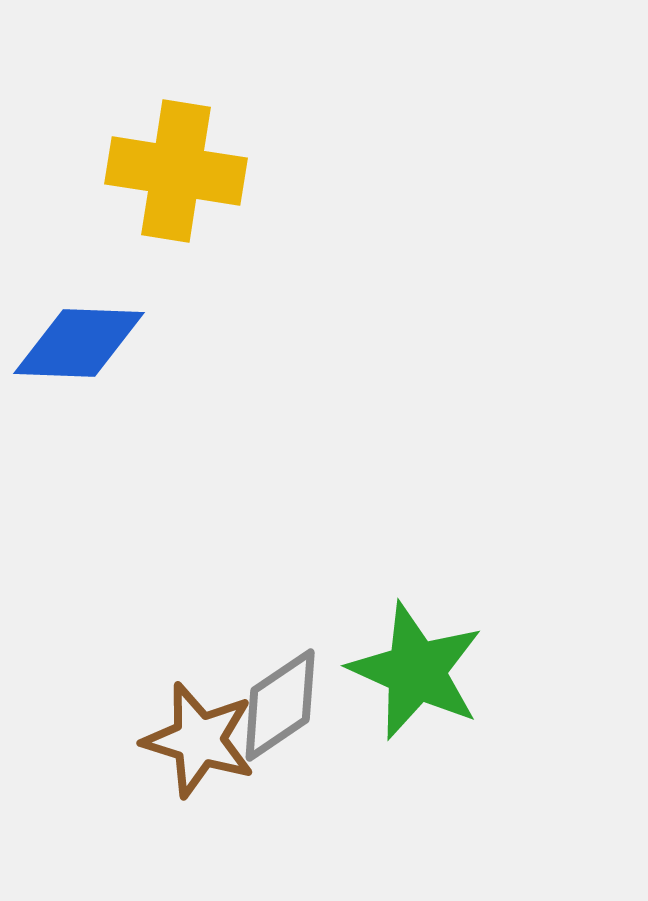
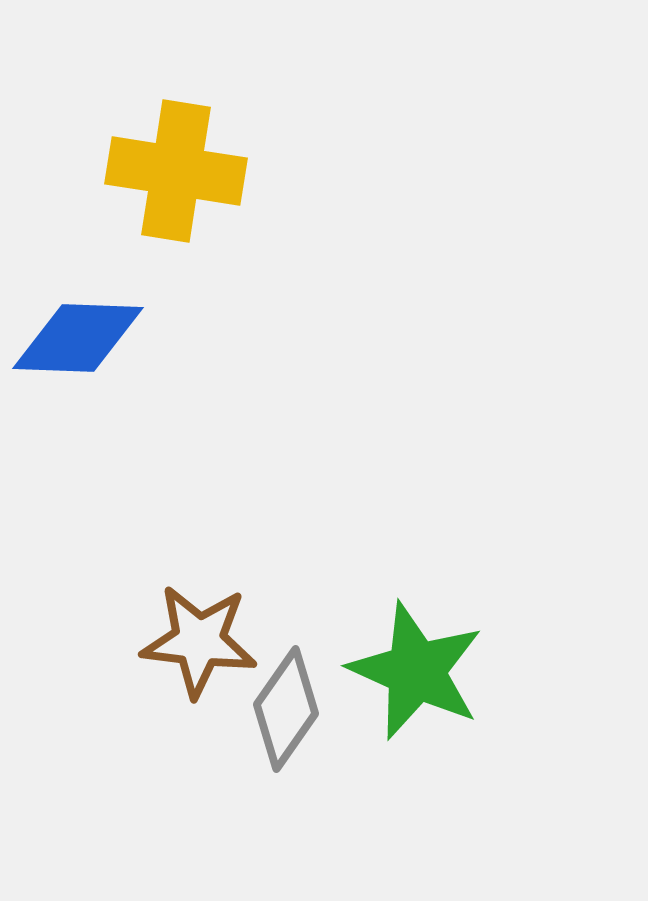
blue diamond: moved 1 px left, 5 px up
gray diamond: moved 6 px right, 4 px down; rotated 21 degrees counterclockwise
brown star: moved 99 px up; rotated 10 degrees counterclockwise
